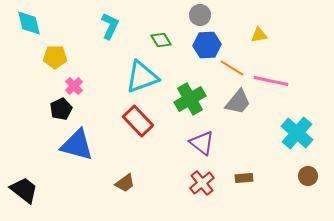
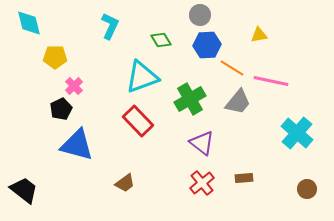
brown circle: moved 1 px left, 13 px down
